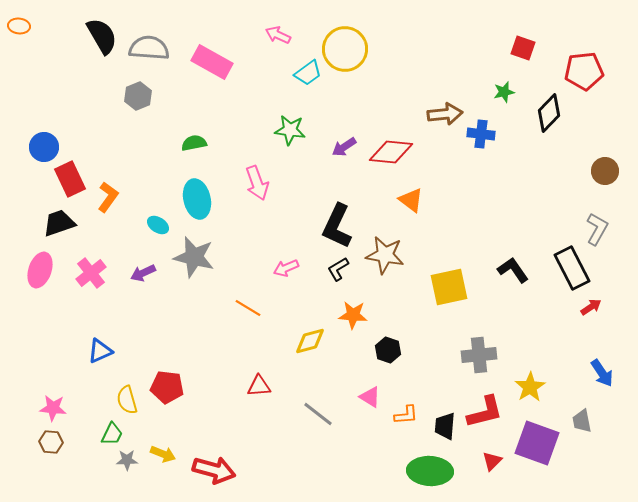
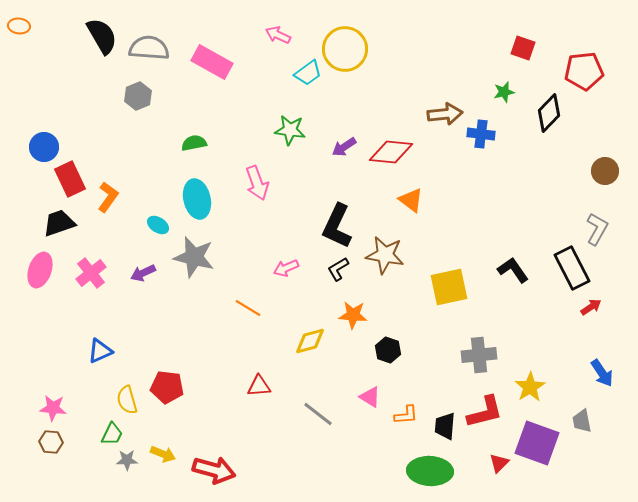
red triangle at (492, 461): moved 7 px right, 2 px down
